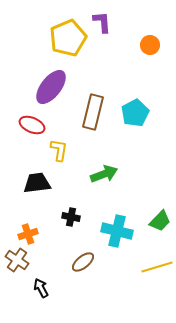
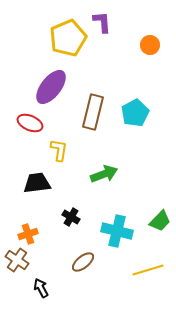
red ellipse: moved 2 px left, 2 px up
black cross: rotated 18 degrees clockwise
yellow line: moved 9 px left, 3 px down
